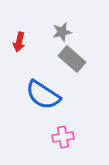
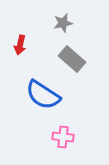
gray star: moved 1 px right, 9 px up
red arrow: moved 1 px right, 3 px down
pink cross: rotated 15 degrees clockwise
